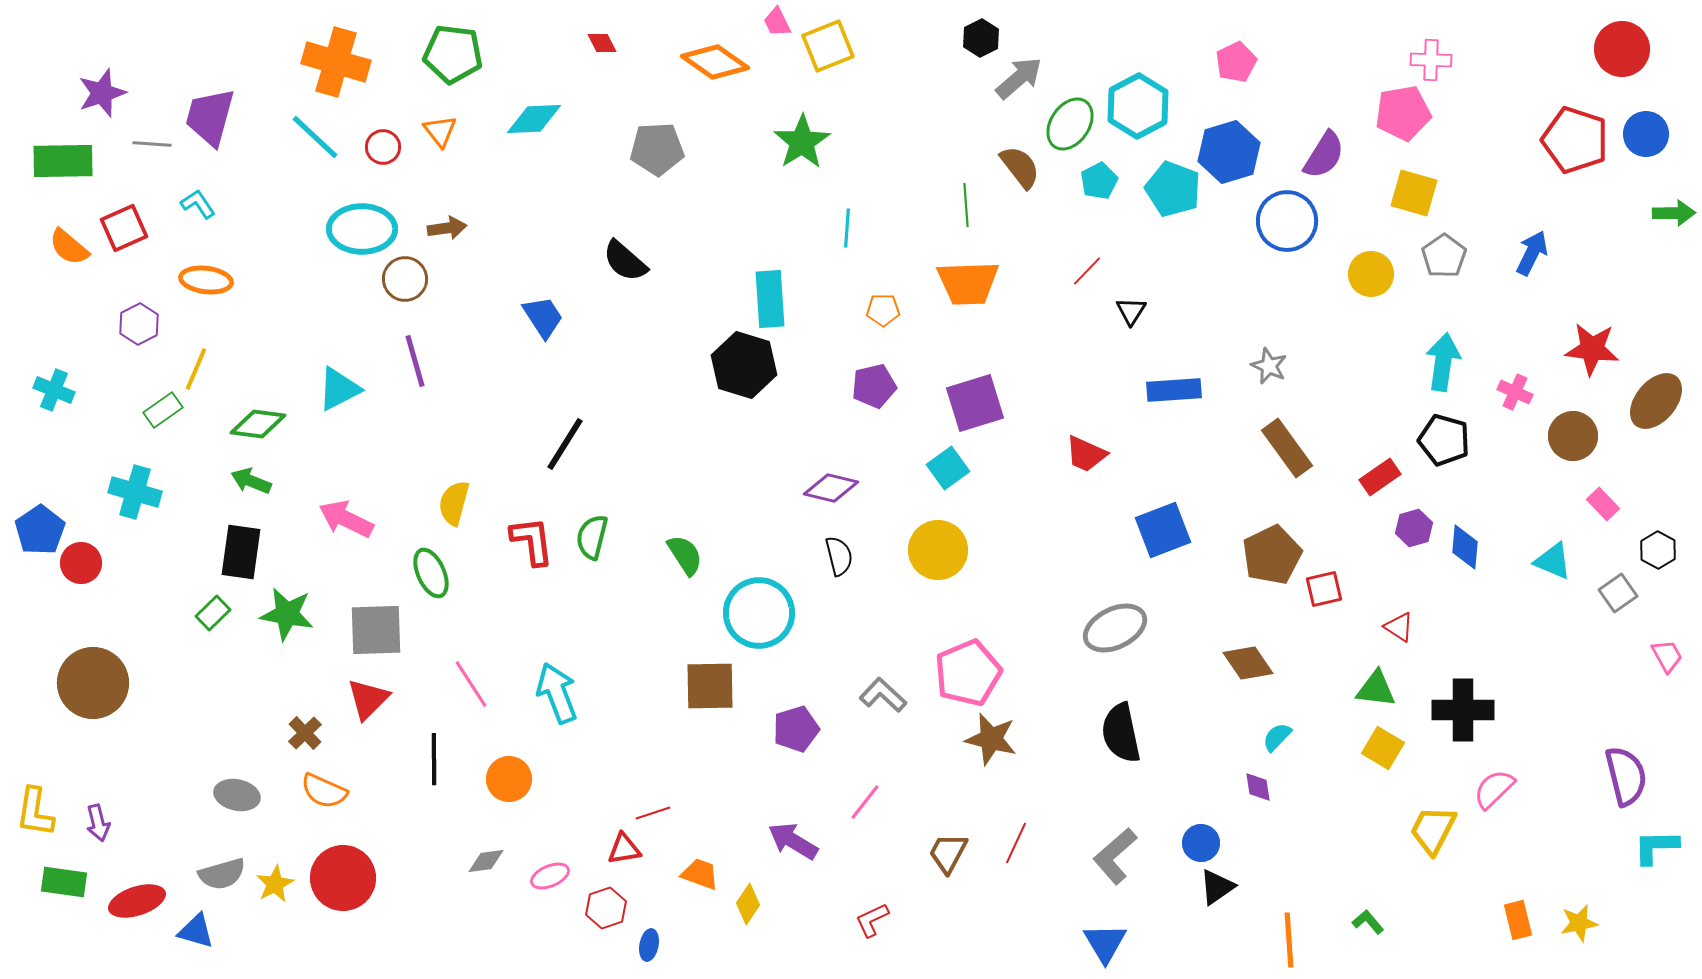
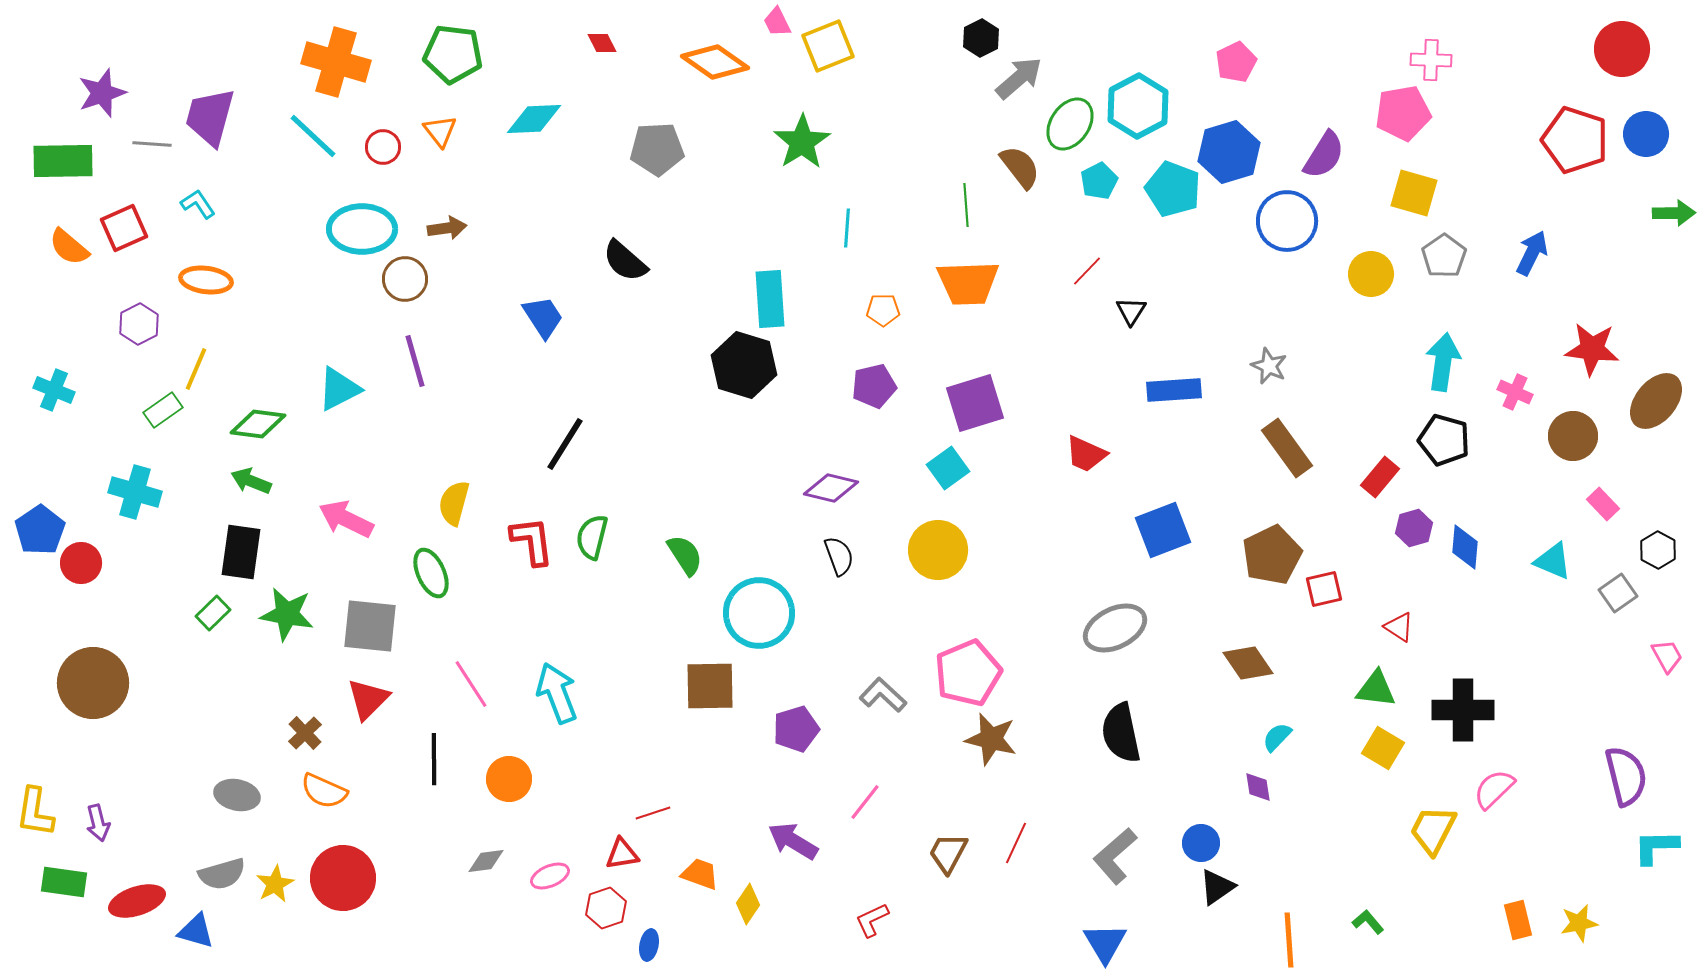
cyan line at (315, 137): moved 2 px left, 1 px up
red rectangle at (1380, 477): rotated 15 degrees counterclockwise
black semicircle at (839, 556): rotated 6 degrees counterclockwise
gray square at (376, 630): moved 6 px left, 4 px up; rotated 8 degrees clockwise
red triangle at (624, 849): moved 2 px left, 5 px down
